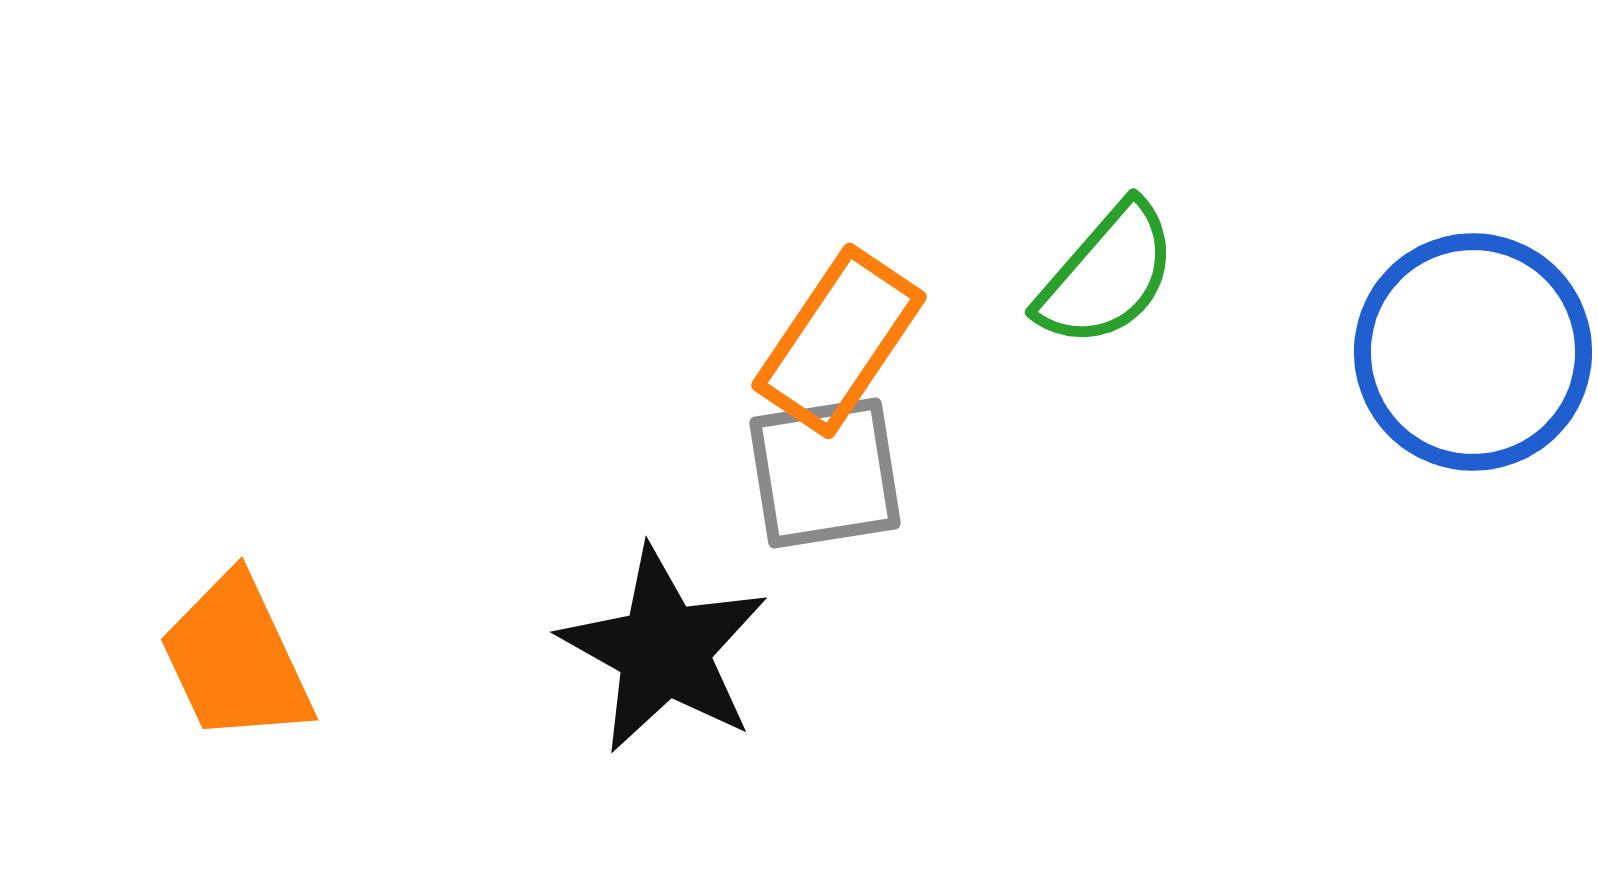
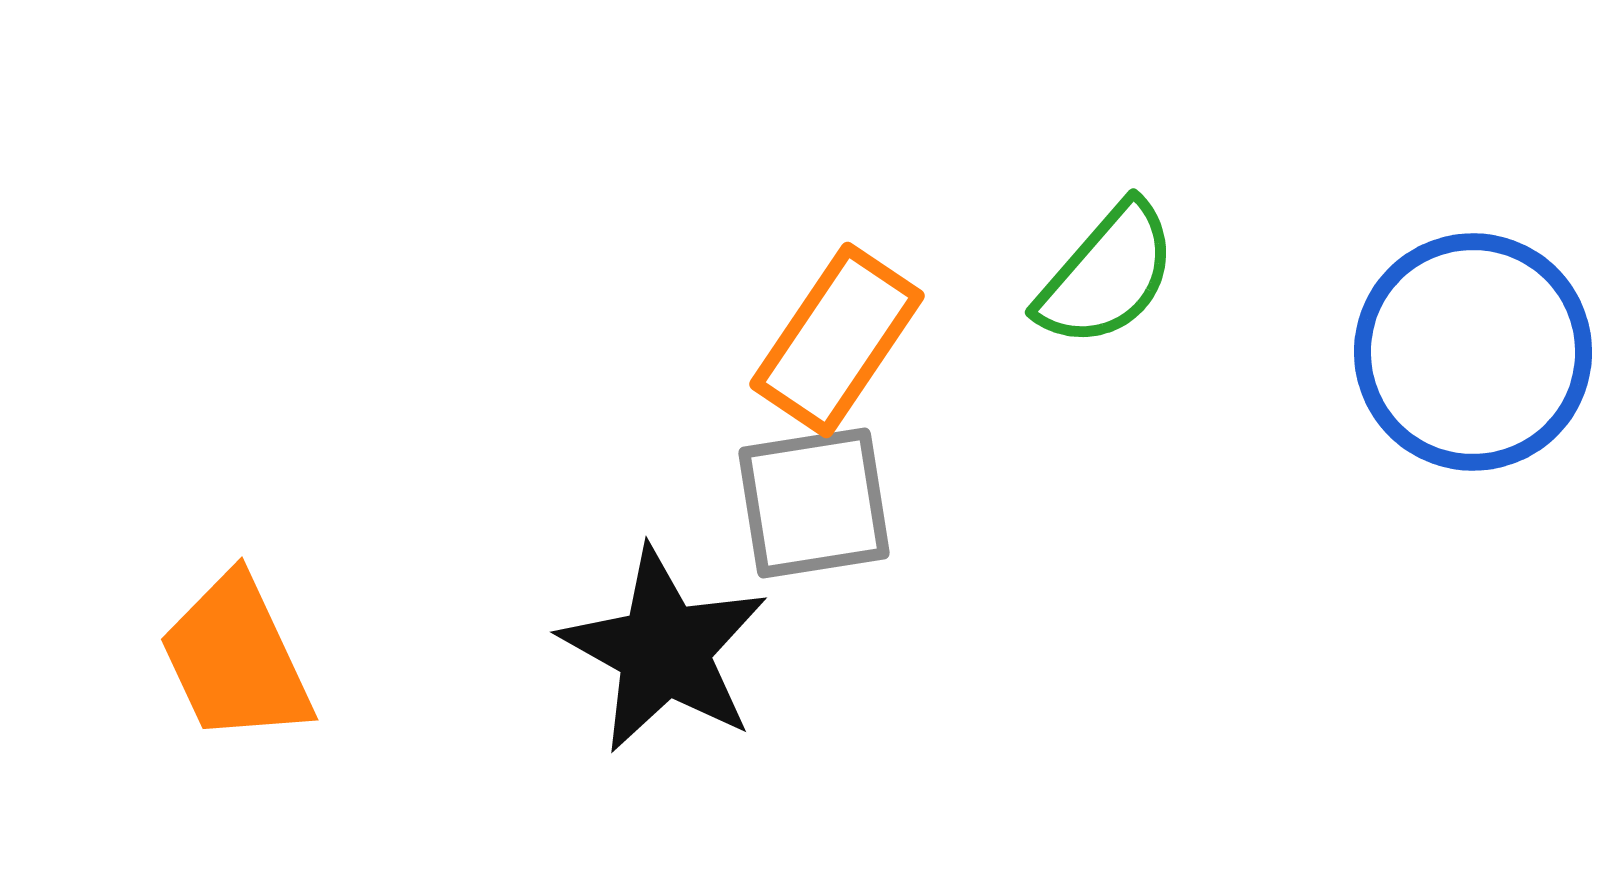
orange rectangle: moved 2 px left, 1 px up
gray square: moved 11 px left, 30 px down
